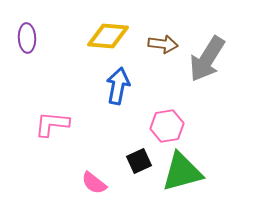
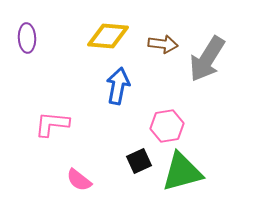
pink semicircle: moved 15 px left, 3 px up
